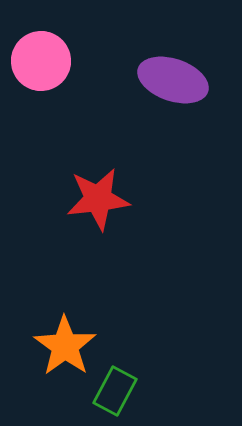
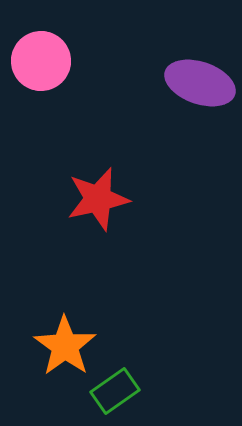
purple ellipse: moved 27 px right, 3 px down
red star: rotated 6 degrees counterclockwise
green rectangle: rotated 27 degrees clockwise
